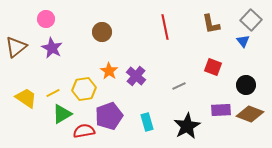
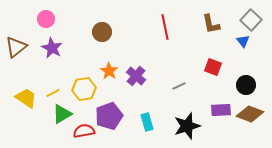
black star: rotated 12 degrees clockwise
